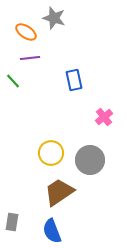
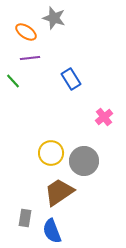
blue rectangle: moved 3 px left, 1 px up; rotated 20 degrees counterclockwise
gray circle: moved 6 px left, 1 px down
gray rectangle: moved 13 px right, 4 px up
